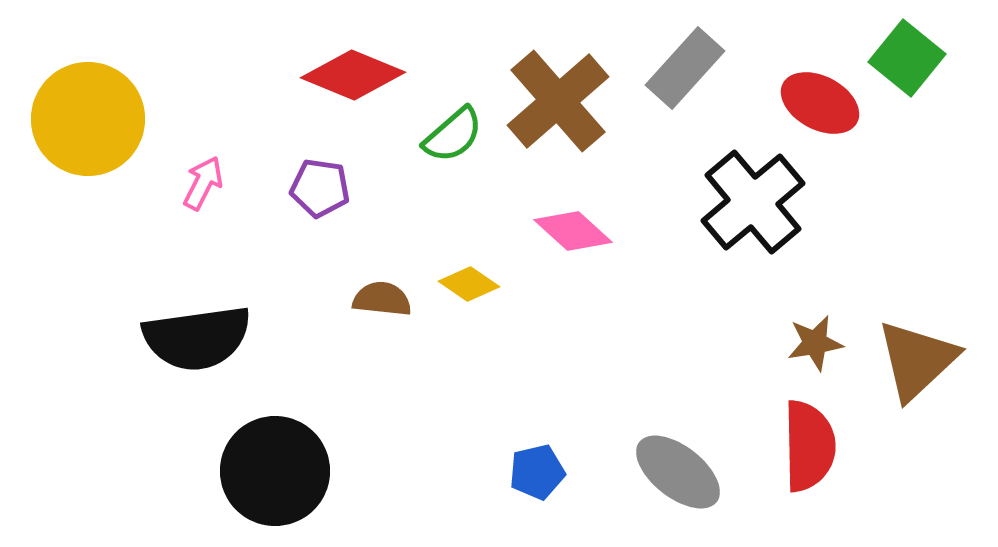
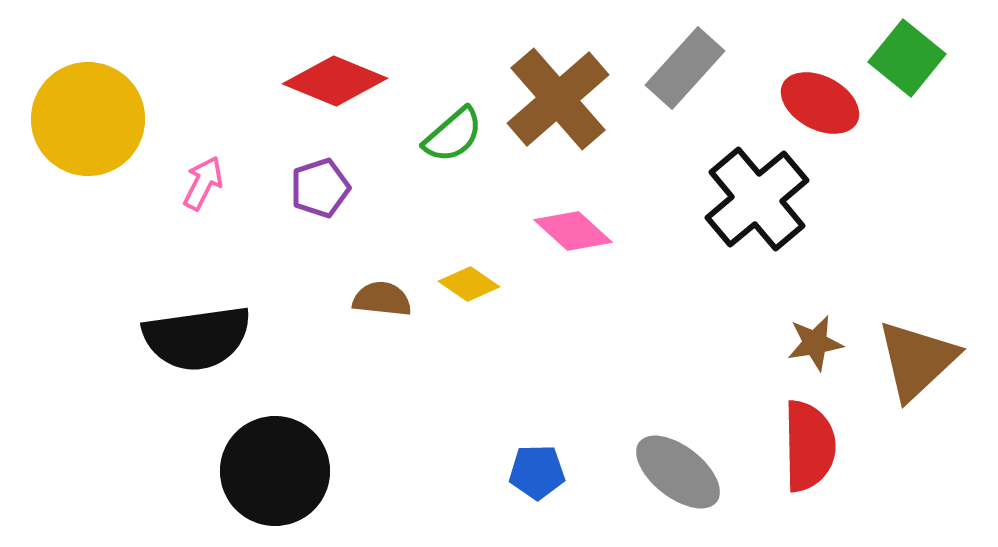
red diamond: moved 18 px left, 6 px down
brown cross: moved 2 px up
purple pentagon: rotated 26 degrees counterclockwise
black cross: moved 4 px right, 3 px up
blue pentagon: rotated 12 degrees clockwise
